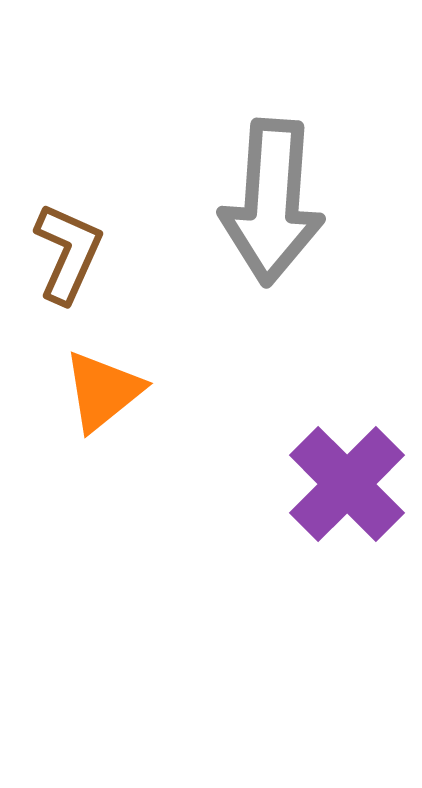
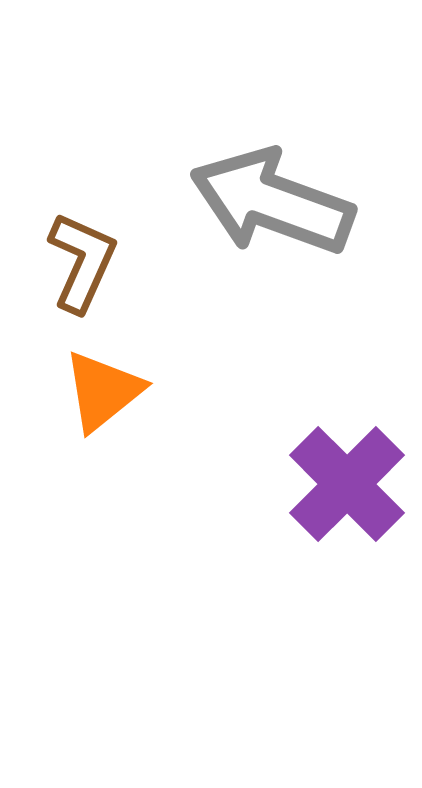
gray arrow: rotated 106 degrees clockwise
brown L-shape: moved 14 px right, 9 px down
